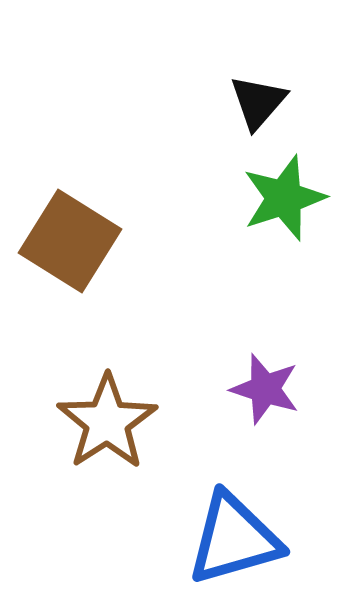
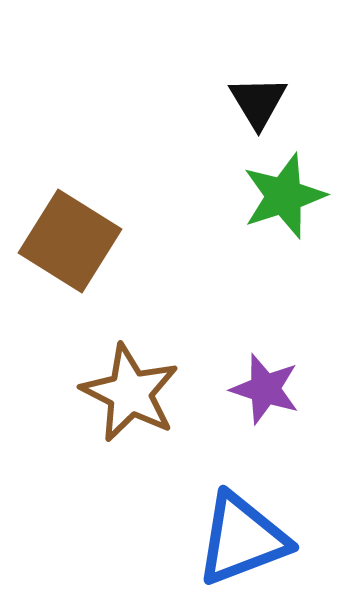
black triangle: rotated 12 degrees counterclockwise
green star: moved 2 px up
brown star: moved 23 px right, 29 px up; rotated 12 degrees counterclockwise
blue triangle: moved 8 px right; rotated 5 degrees counterclockwise
